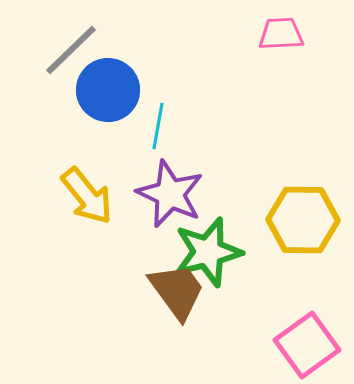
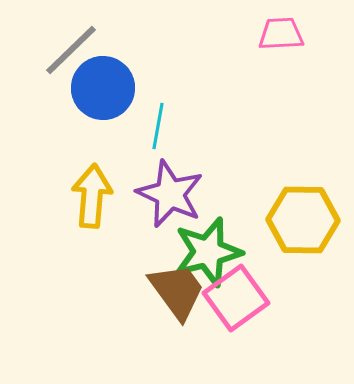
blue circle: moved 5 px left, 2 px up
yellow arrow: moved 5 px right; rotated 136 degrees counterclockwise
pink square: moved 71 px left, 47 px up
